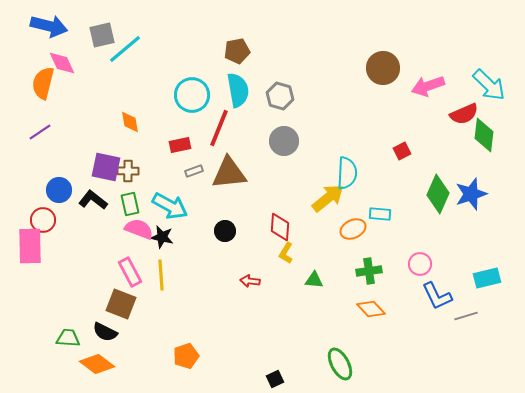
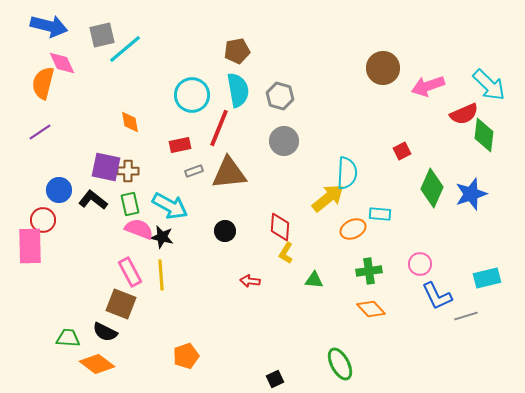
green diamond at (438, 194): moved 6 px left, 6 px up
